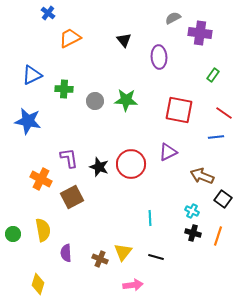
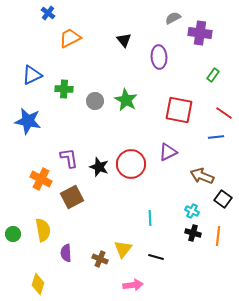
green star: rotated 25 degrees clockwise
orange line: rotated 12 degrees counterclockwise
yellow triangle: moved 3 px up
